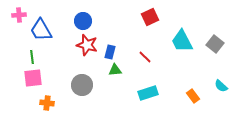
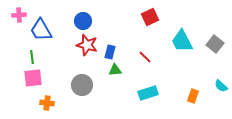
orange rectangle: rotated 56 degrees clockwise
